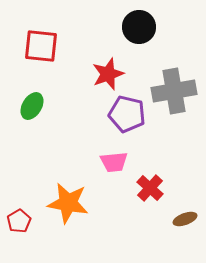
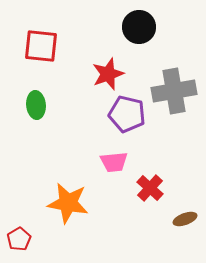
green ellipse: moved 4 px right, 1 px up; rotated 36 degrees counterclockwise
red pentagon: moved 18 px down
